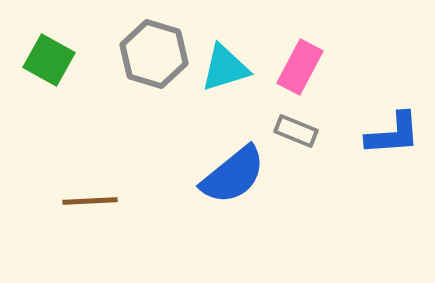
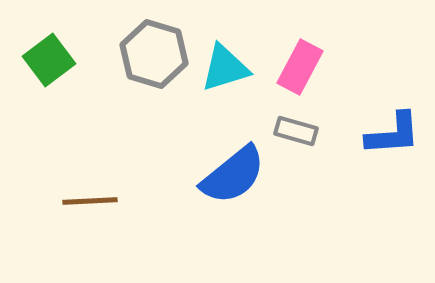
green square: rotated 24 degrees clockwise
gray rectangle: rotated 6 degrees counterclockwise
